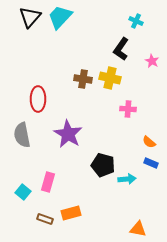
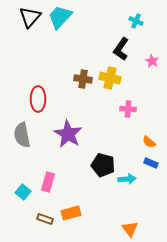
orange triangle: moved 8 px left; rotated 42 degrees clockwise
